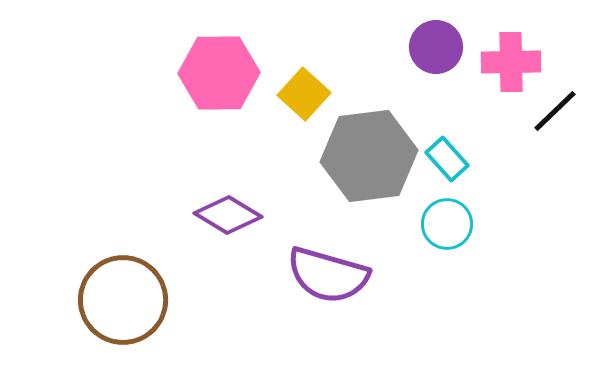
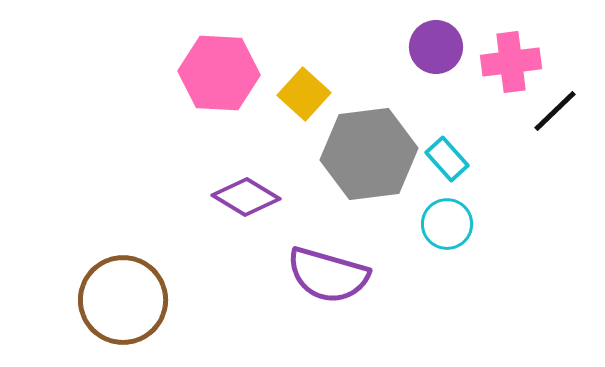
pink cross: rotated 6 degrees counterclockwise
pink hexagon: rotated 4 degrees clockwise
gray hexagon: moved 2 px up
purple diamond: moved 18 px right, 18 px up
